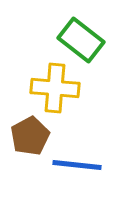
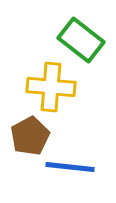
yellow cross: moved 4 px left, 1 px up
blue line: moved 7 px left, 2 px down
